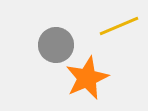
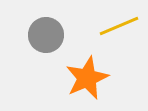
gray circle: moved 10 px left, 10 px up
